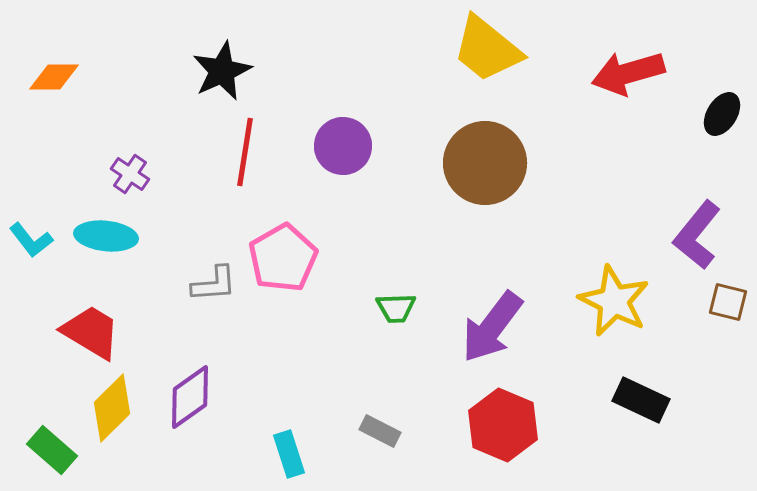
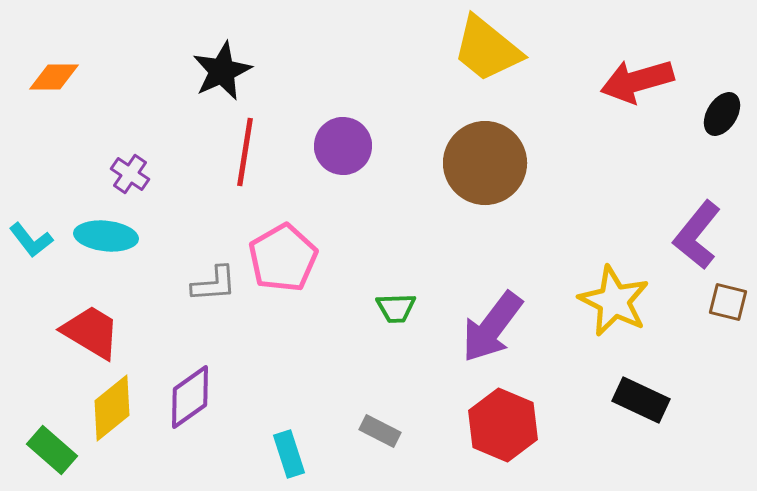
red arrow: moved 9 px right, 8 px down
yellow diamond: rotated 6 degrees clockwise
